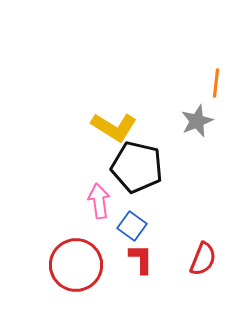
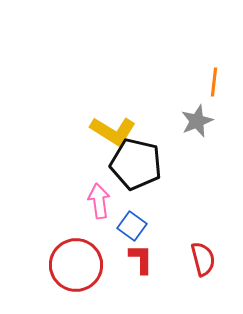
orange line: moved 2 px left, 1 px up
yellow L-shape: moved 1 px left, 4 px down
black pentagon: moved 1 px left, 3 px up
red semicircle: rotated 36 degrees counterclockwise
